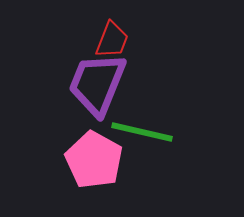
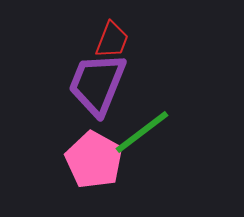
green line: rotated 50 degrees counterclockwise
